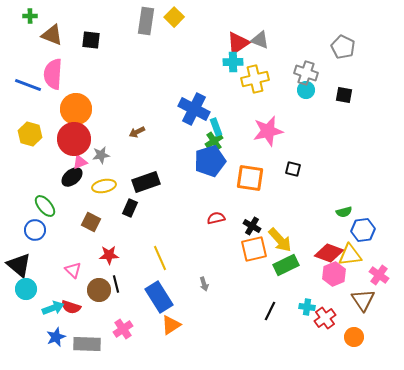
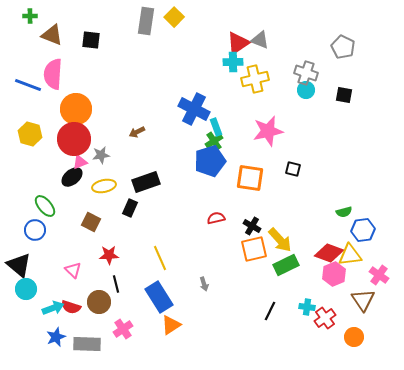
brown circle at (99, 290): moved 12 px down
